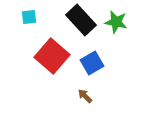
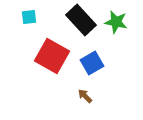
red square: rotated 12 degrees counterclockwise
